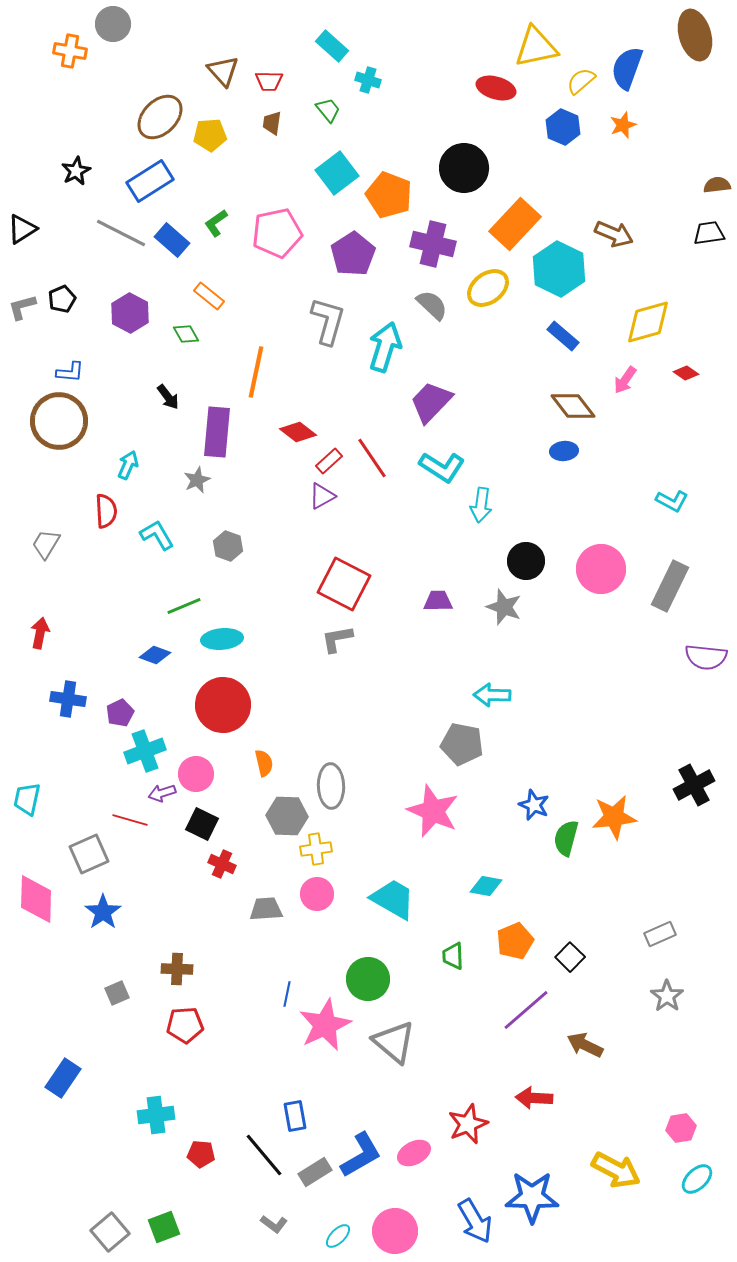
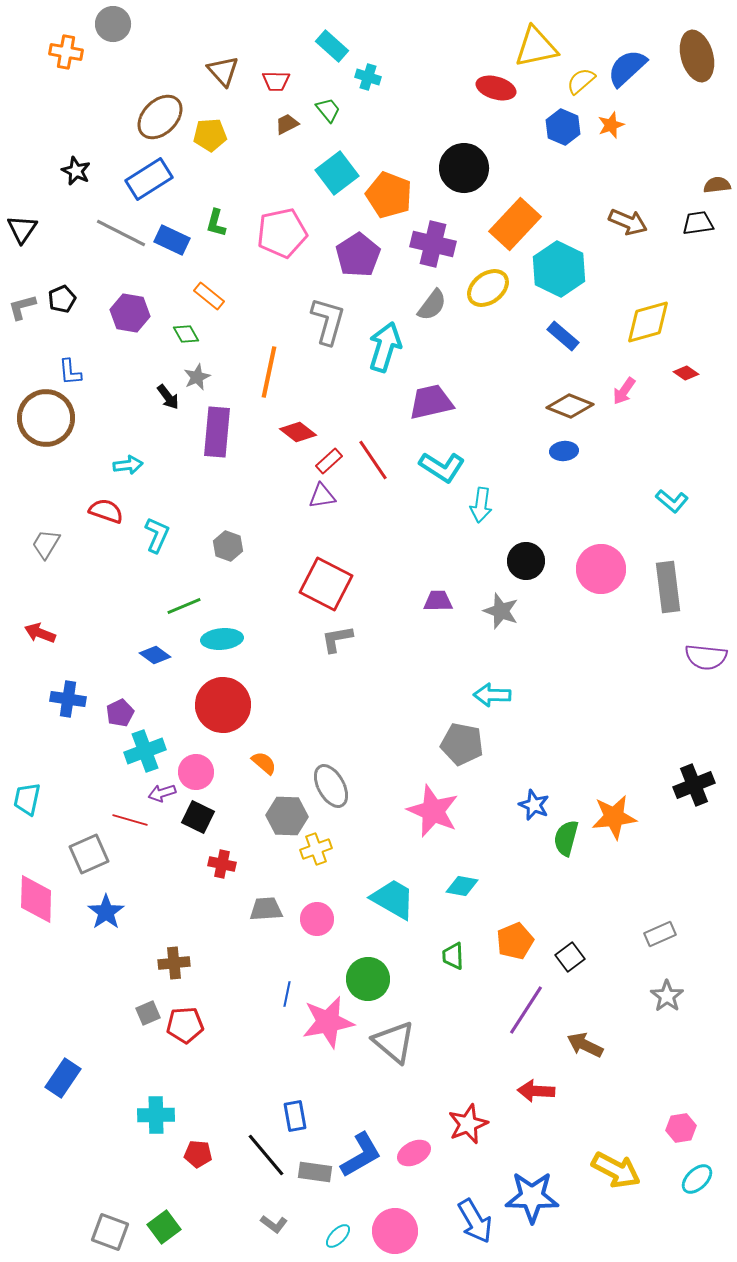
brown ellipse at (695, 35): moved 2 px right, 21 px down
orange cross at (70, 51): moved 4 px left, 1 px down
blue semicircle at (627, 68): rotated 27 degrees clockwise
cyan cross at (368, 80): moved 3 px up
red trapezoid at (269, 81): moved 7 px right
brown trapezoid at (272, 123): moved 15 px right, 1 px down; rotated 55 degrees clockwise
orange star at (623, 125): moved 12 px left
black star at (76, 171): rotated 20 degrees counterclockwise
blue rectangle at (150, 181): moved 1 px left, 2 px up
green L-shape at (216, 223): rotated 40 degrees counterclockwise
black triangle at (22, 229): rotated 24 degrees counterclockwise
pink pentagon at (277, 233): moved 5 px right
black trapezoid at (709, 233): moved 11 px left, 10 px up
brown arrow at (614, 234): moved 14 px right, 12 px up
blue rectangle at (172, 240): rotated 16 degrees counterclockwise
purple pentagon at (353, 254): moved 5 px right, 1 px down
gray semicircle at (432, 305): rotated 84 degrees clockwise
purple hexagon at (130, 313): rotated 18 degrees counterclockwise
blue L-shape at (70, 372): rotated 80 degrees clockwise
orange line at (256, 372): moved 13 px right
pink arrow at (625, 380): moved 1 px left, 11 px down
purple trapezoid at (431, 402): rotated 33 degrees clockwise
brown diamond at (573, 406): moved 3 px left; rotated 30 degrees counterclockwise
brown circle at (59, 421): moved 13 px left, 3 px up
red line at (372, 458): moved 1 px right, 2 px down
cyan arrow at (128, 465): rotated 60 degrees clockwise
gray star at (197, 480): moved 103 px up
purple triangle at (322, 496): rotated 20 degrees clockwise
cyan L-shape at (672, 501): rotated 12 degrees clockwise
red semicircle at (106, 511): rotated 68 degrees counterclockwise
cyan L-shape at (157, 535): rotated 54 degrees clockwise
red square at (344, 584): moved 18 px left
gray rectangle at (670, 586): moved 2 px left, 1 px down; rotated 33 degrees counterclockwise
gray star at (504, 607): moved 3 px left, 4 px down
red arrow at (40, 633): rotated 80 degrees counterclockwise
blue diamond at (155, 655): rotated 16 degrees clockwise
orange semicircle at (264, 763): rotated 36 degrees counterclockwise
pink circle at (196, 774): moved 2 px up
black cross at (694, 785): rotated 6 degrees clockwise
gray ellipse at (331, 786): rotated 27 degrees counterclockwise
black square at (202, 824): moved 4 px left, 7 px up
yellow cross at (316, 849): rotated 12 degrees counterclockwise
red cross at (222, 864): rotated 12 degrees counterclockwise
cyan diamond at (486, 886): moved 24 px left
pink circle at (317, 894): moved 25 px down
blue star at (103, 912): moved 3 px right
black square at (570, 957): rotated 8 degrees clockwise
brown cross at (177, 969): moved 3 px left, 6 px up; rotated 8 degrees counterclockwise
gray square at (117, 993): moved 31 px right, 20 px down
purple line at (526, 1010): rotated 16 degrees counterclockwise
pink star at (325, 1025): moved 3 px right, 3 px up; rotated 14 degrees clockwise
red arrow at (534, 1098): moved 2 px right, 7 px up
cyan cross at (156, 1115): rotated 6 degrees clockwise
red pentagon at (201, 1154): moved 3 px left
black line at (264, 1155): moved 2 px right
gray rectangle at (315, 1172): rotated 40 degrees clockwise
green square at (164, 1227): rotated 16 degrees counterclockwise
gray square at (110, 1232): rotated 30 degrees counterclockwise
